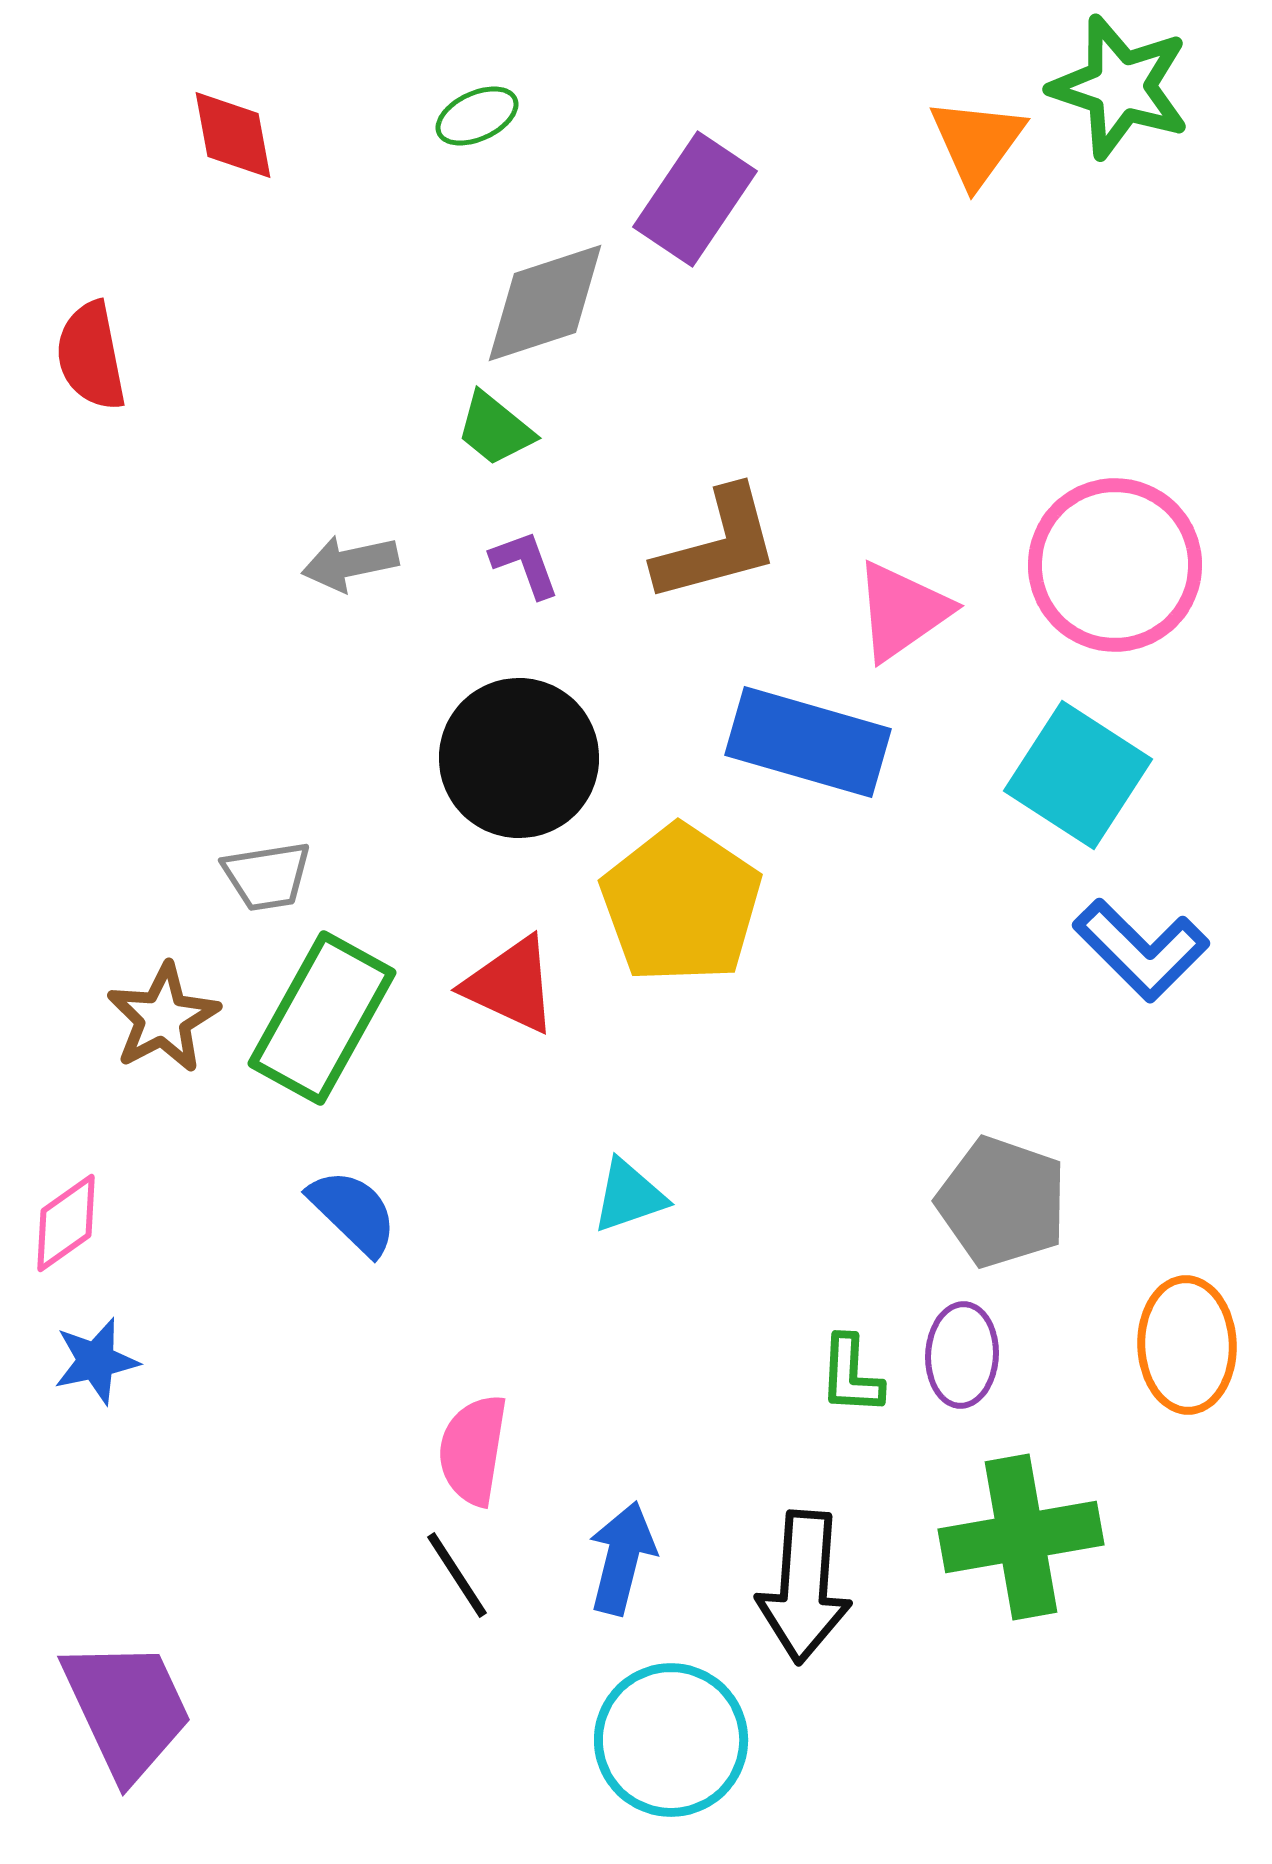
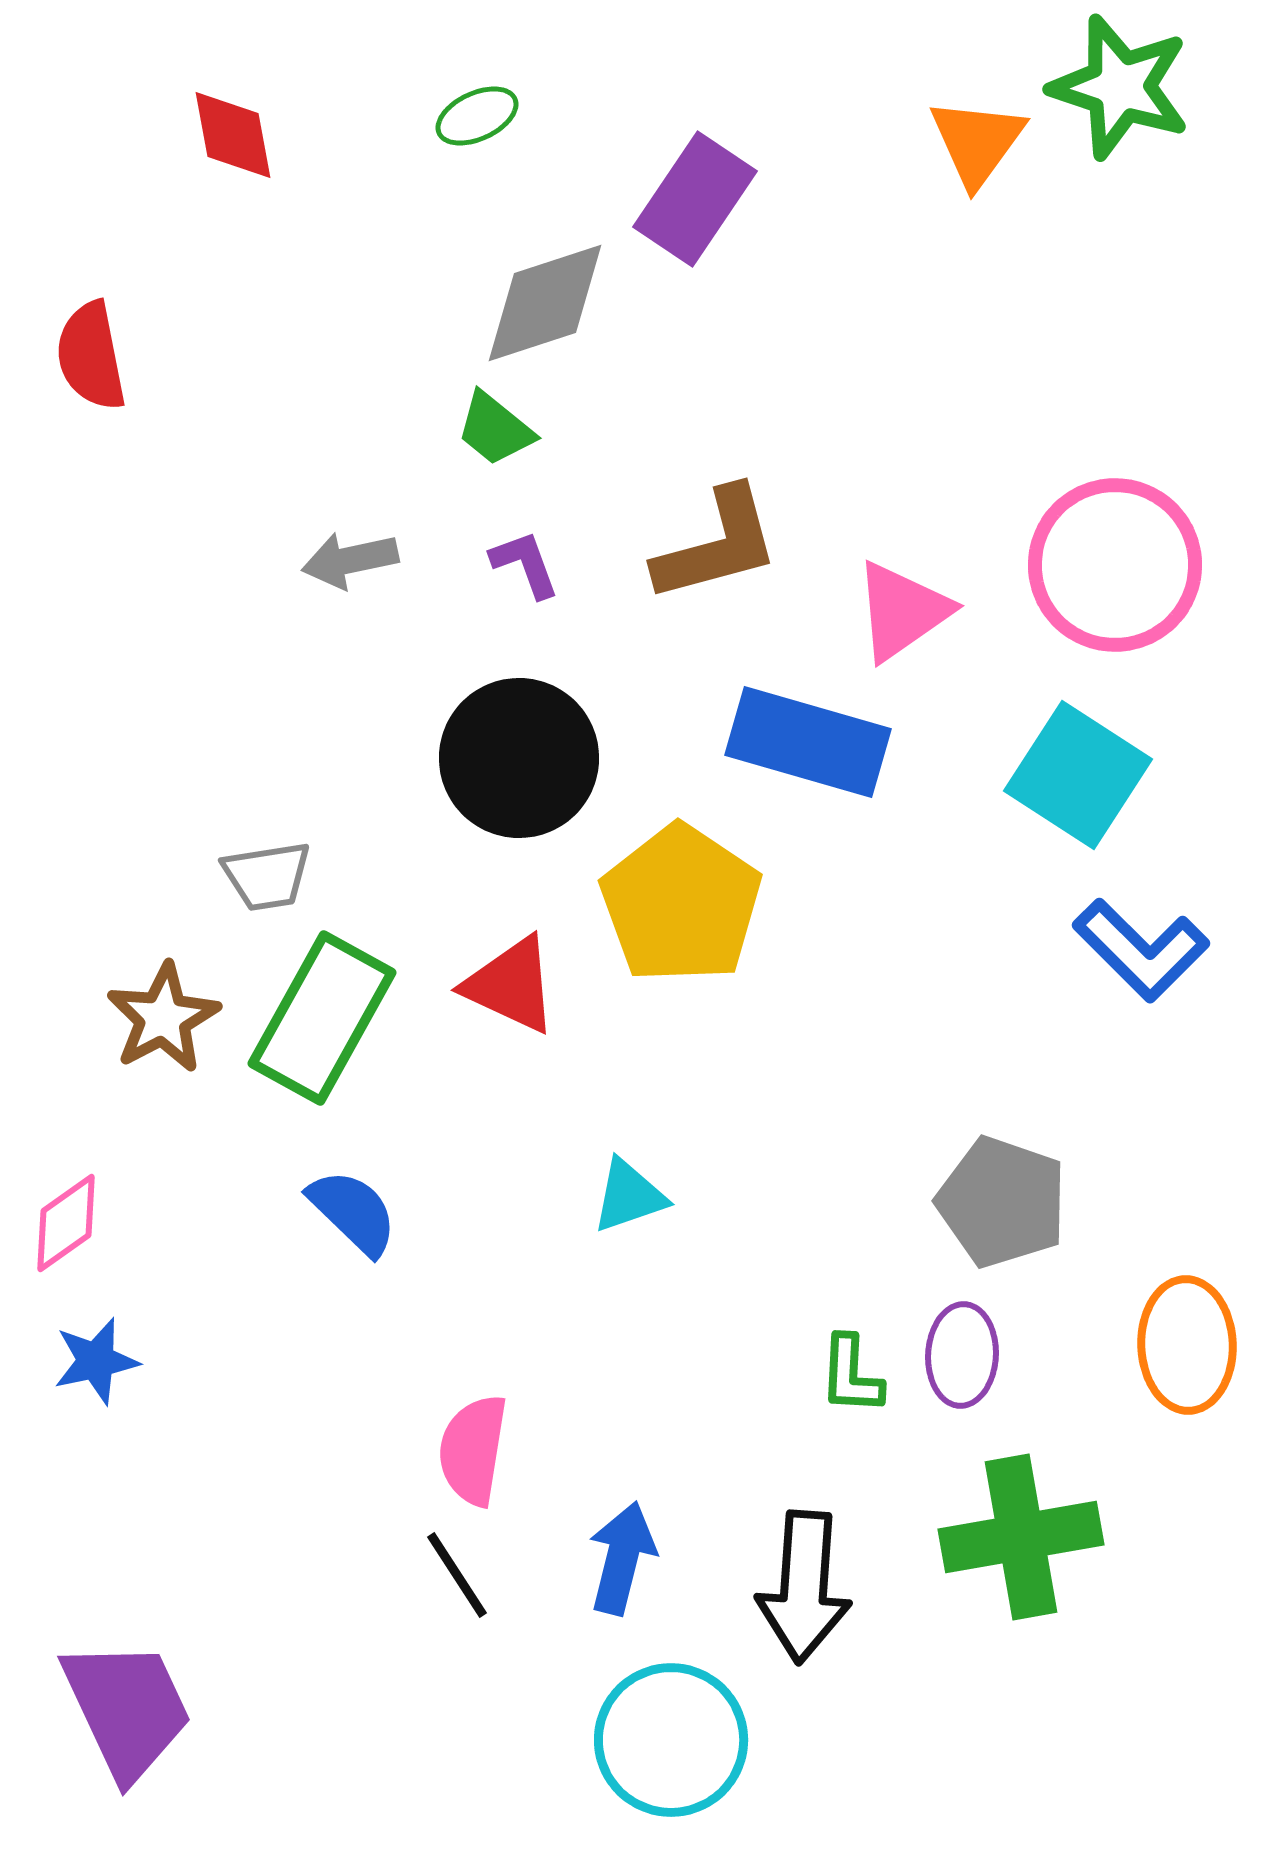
gray arrow: moved 3 px up
